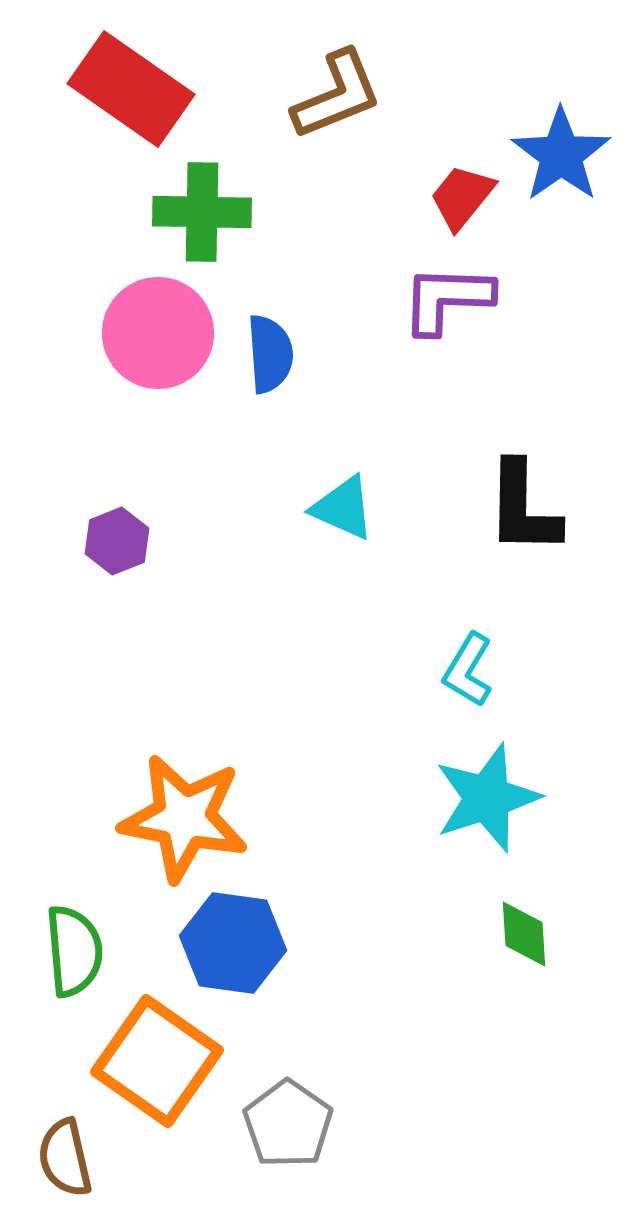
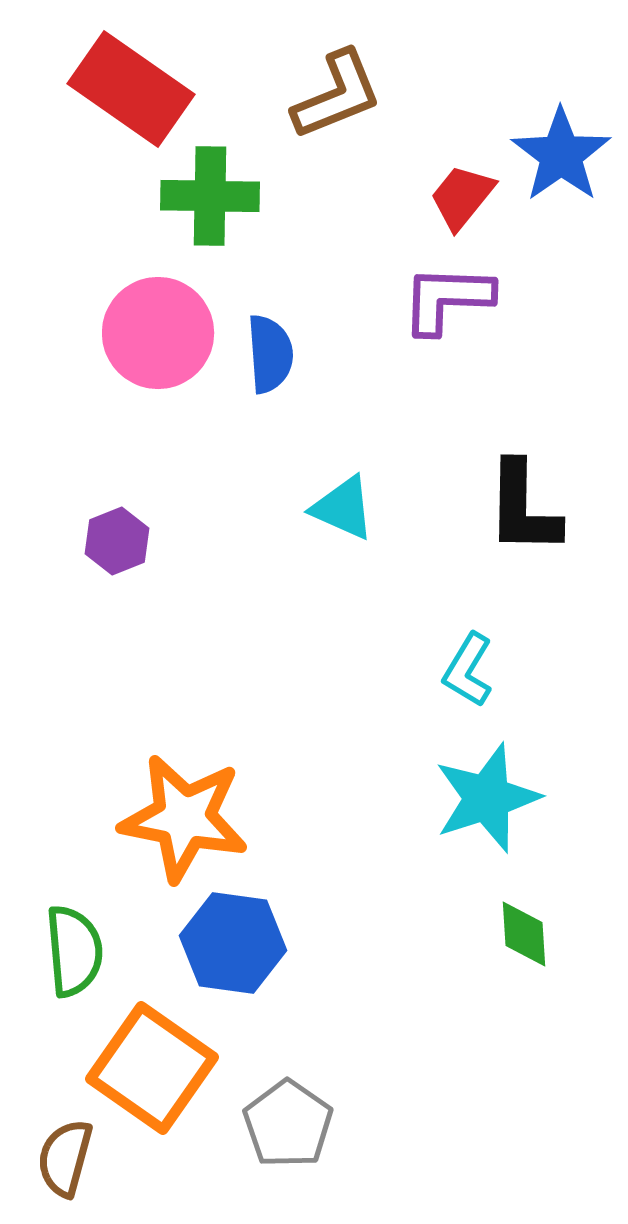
green cross: moved 8 px right, 16 px up
orange square: moved 5 px left, 7 px down
brown semicircle: rotated 28 degrees clockwise
